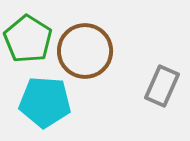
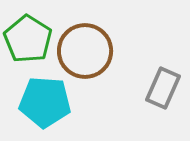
gray rectangle: moved 1 px right, 2 px down
